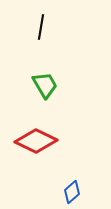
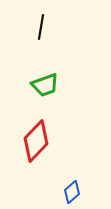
green trapezoid: rotated 100 degrees clockwise
red diamond: rotated 72 degrees counterclockwise
